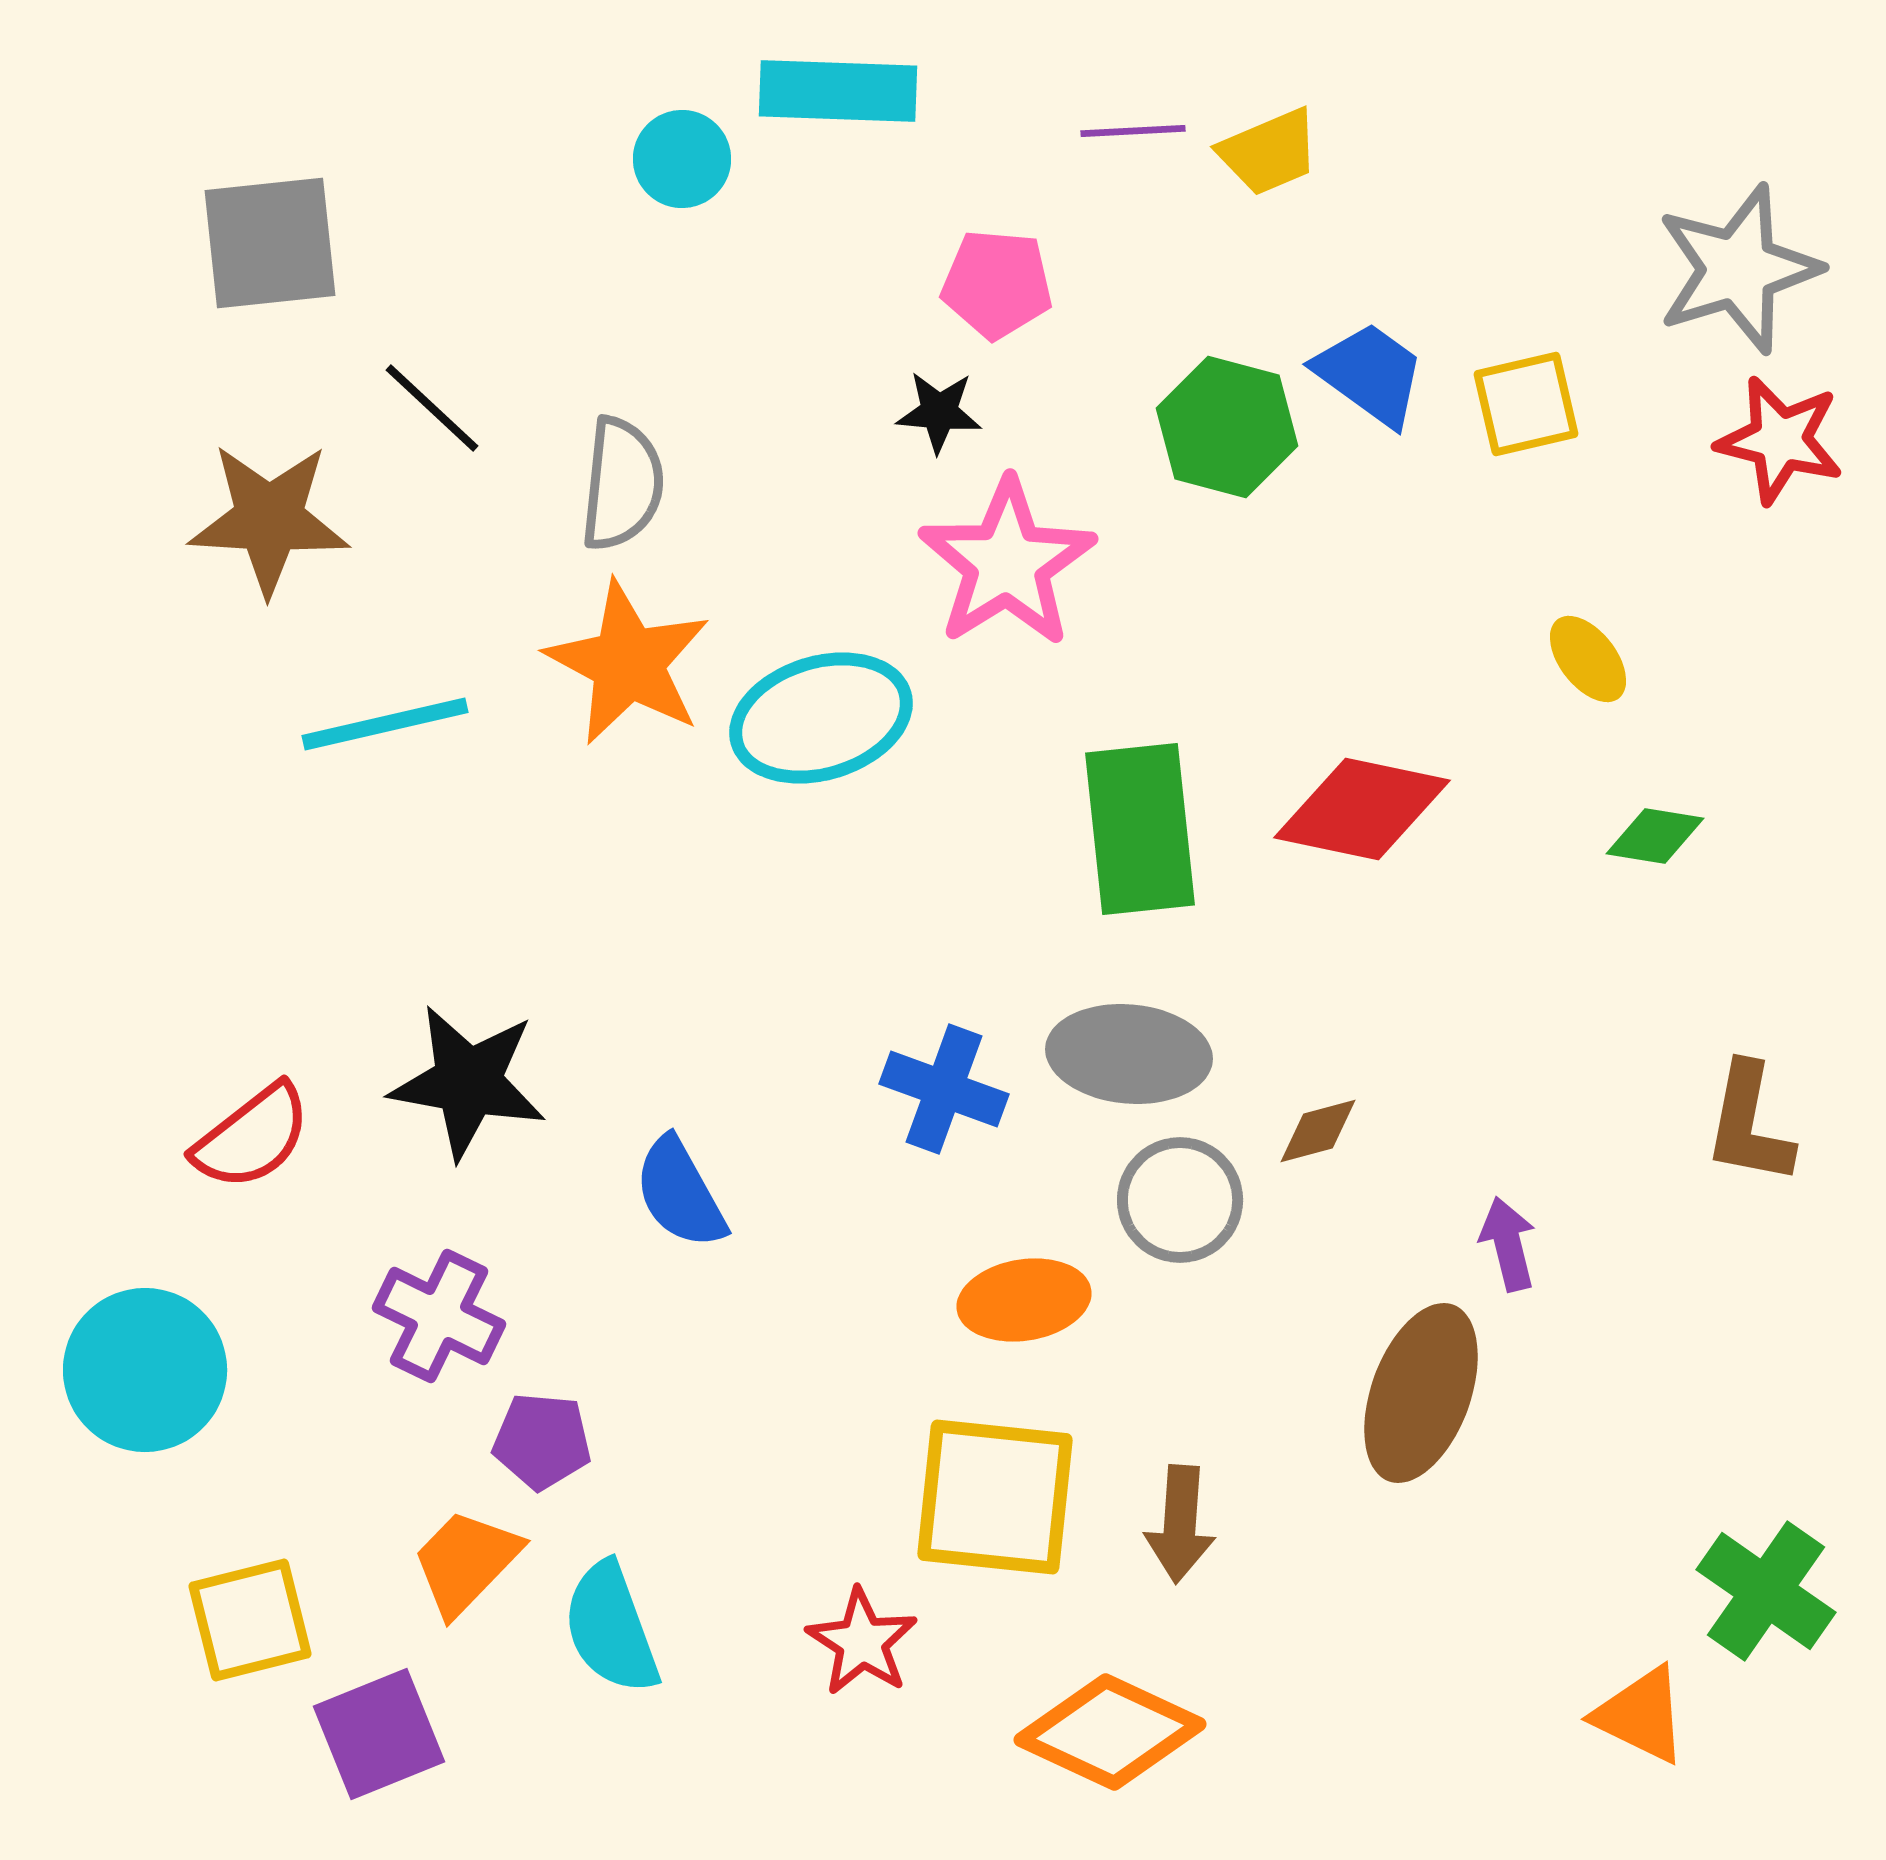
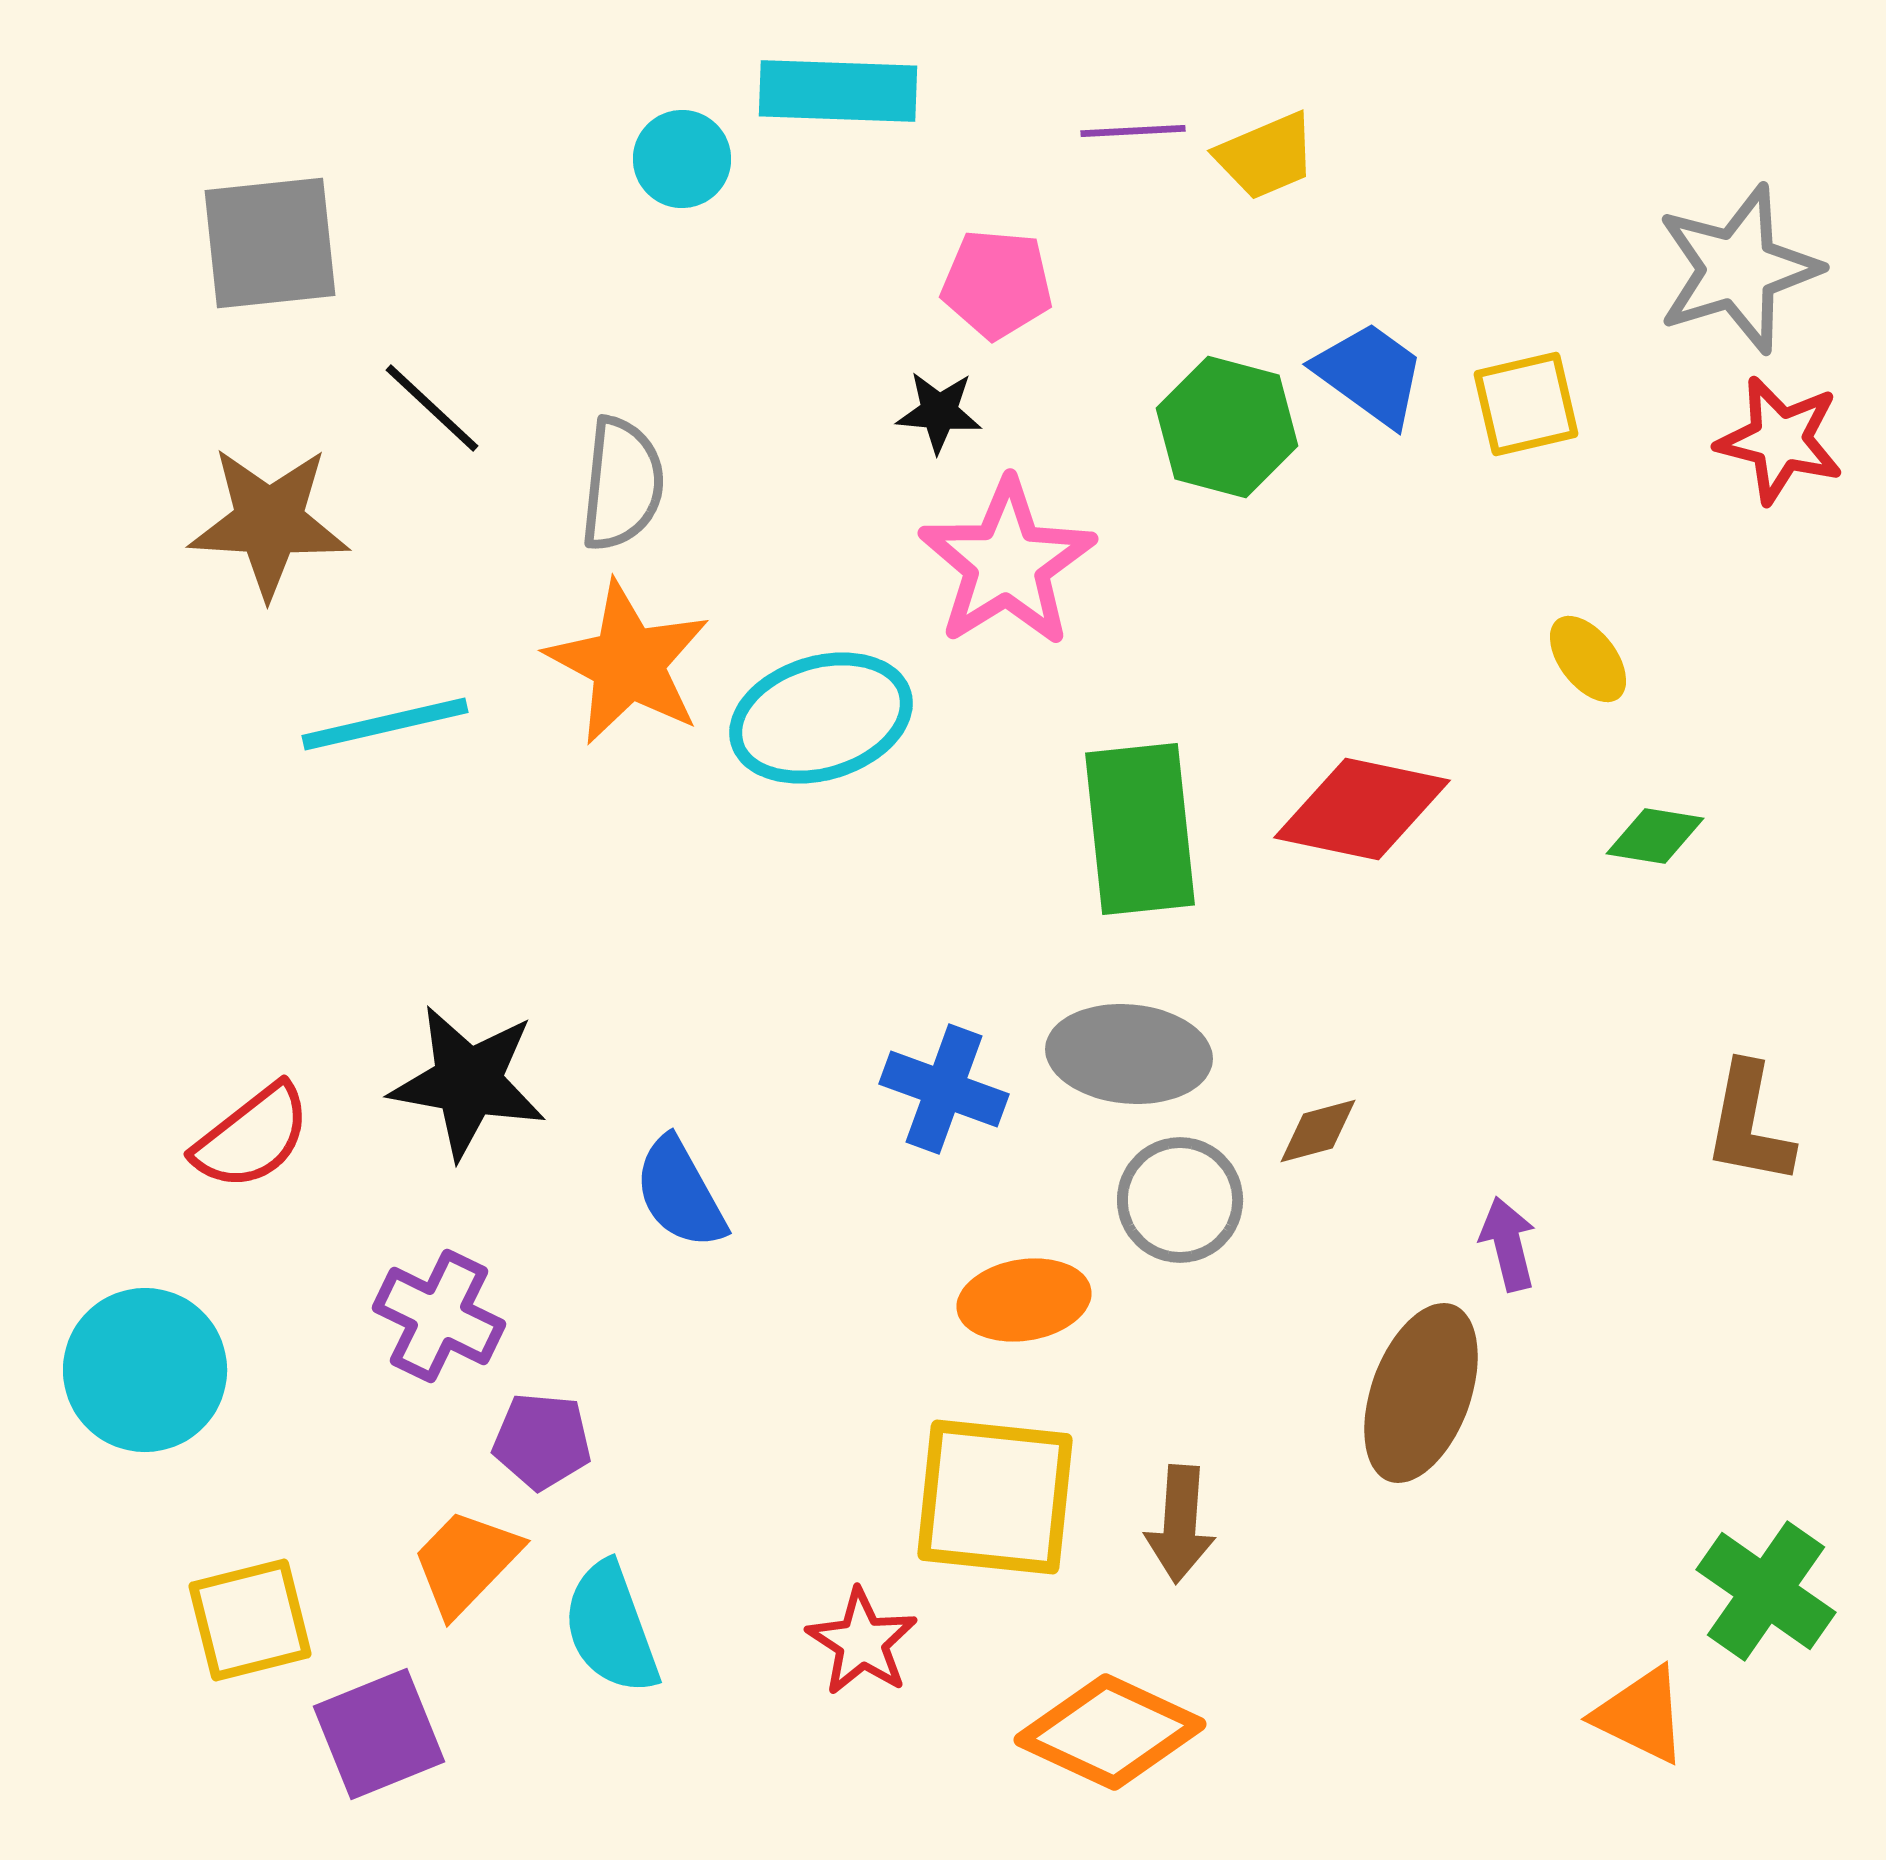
yellow trapezoid at (1269, 152): moved 3 px left, 4 px down
brown star at (269, 519): moved 3 px down
